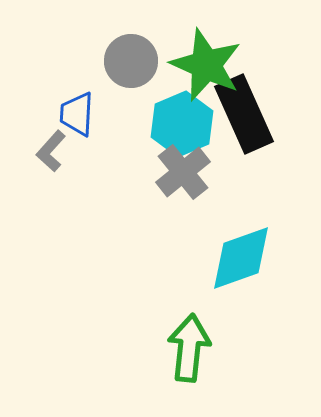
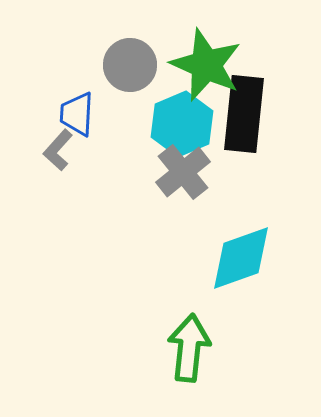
gray circle: moved 1 px left, 4 px down
black rectangle: rotated 30 degrees clockwise
gray L-shape: moved 7 px right, 1 px up
